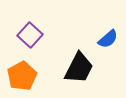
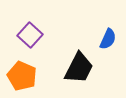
blue semicircle: rotated 25 degrees counterclockwise
orange pentagon: rotated 20 degrees counterclockwise
